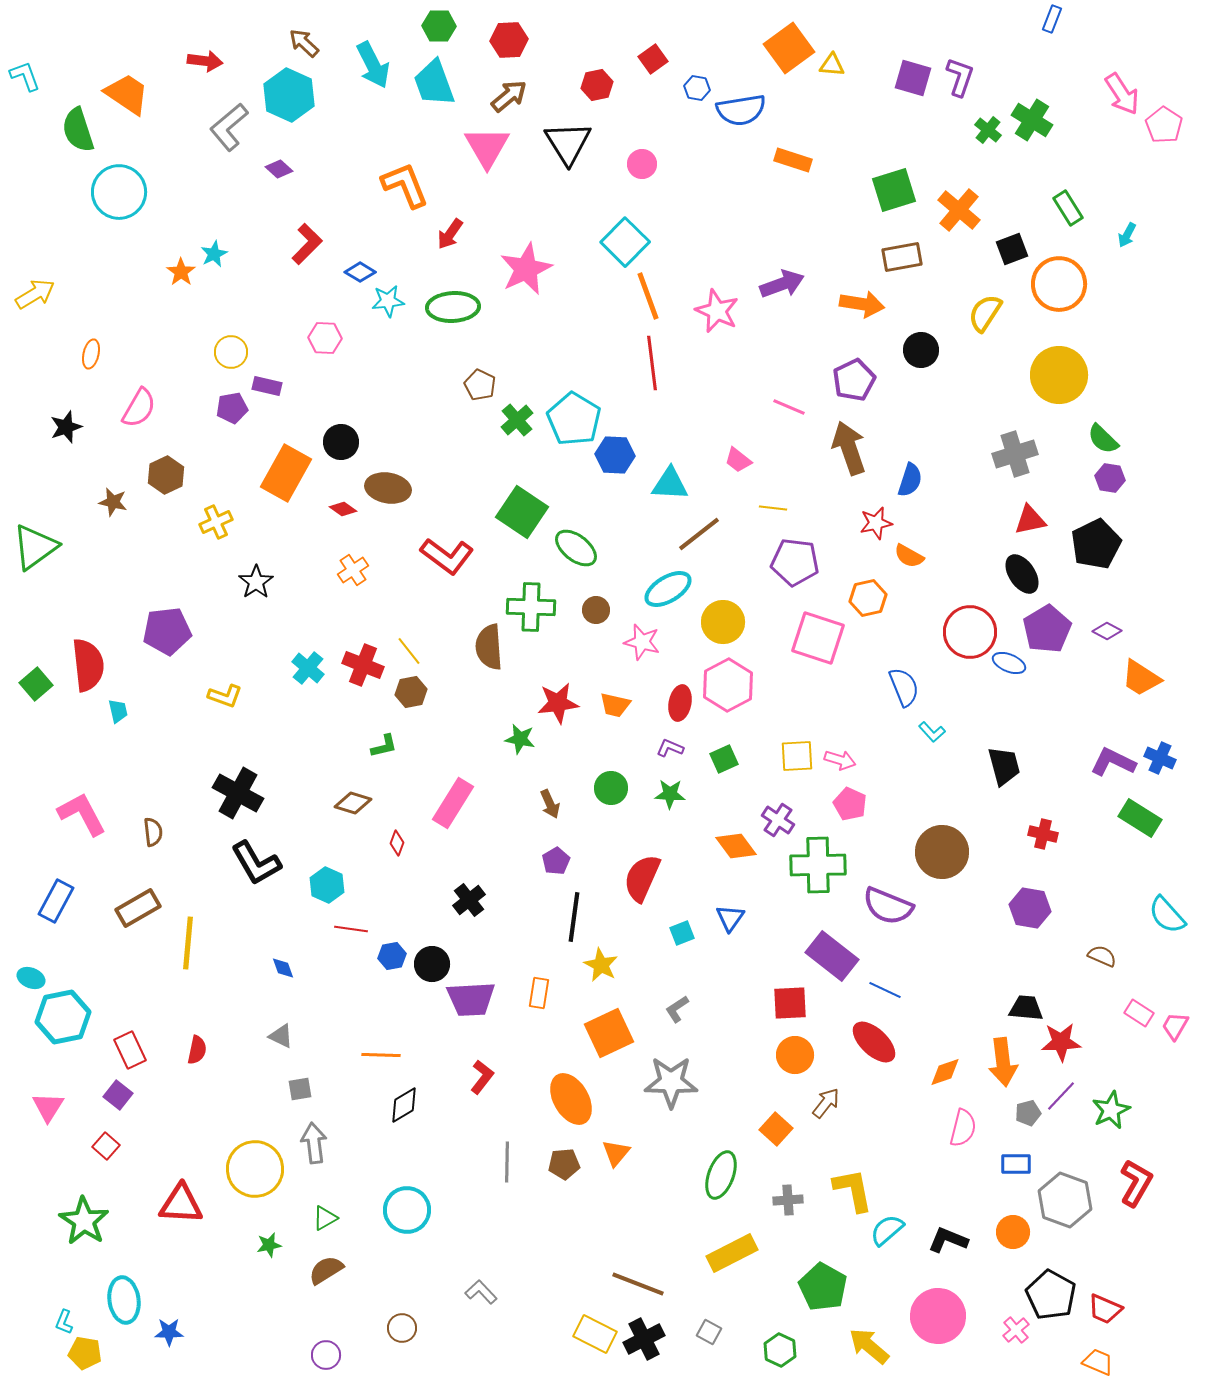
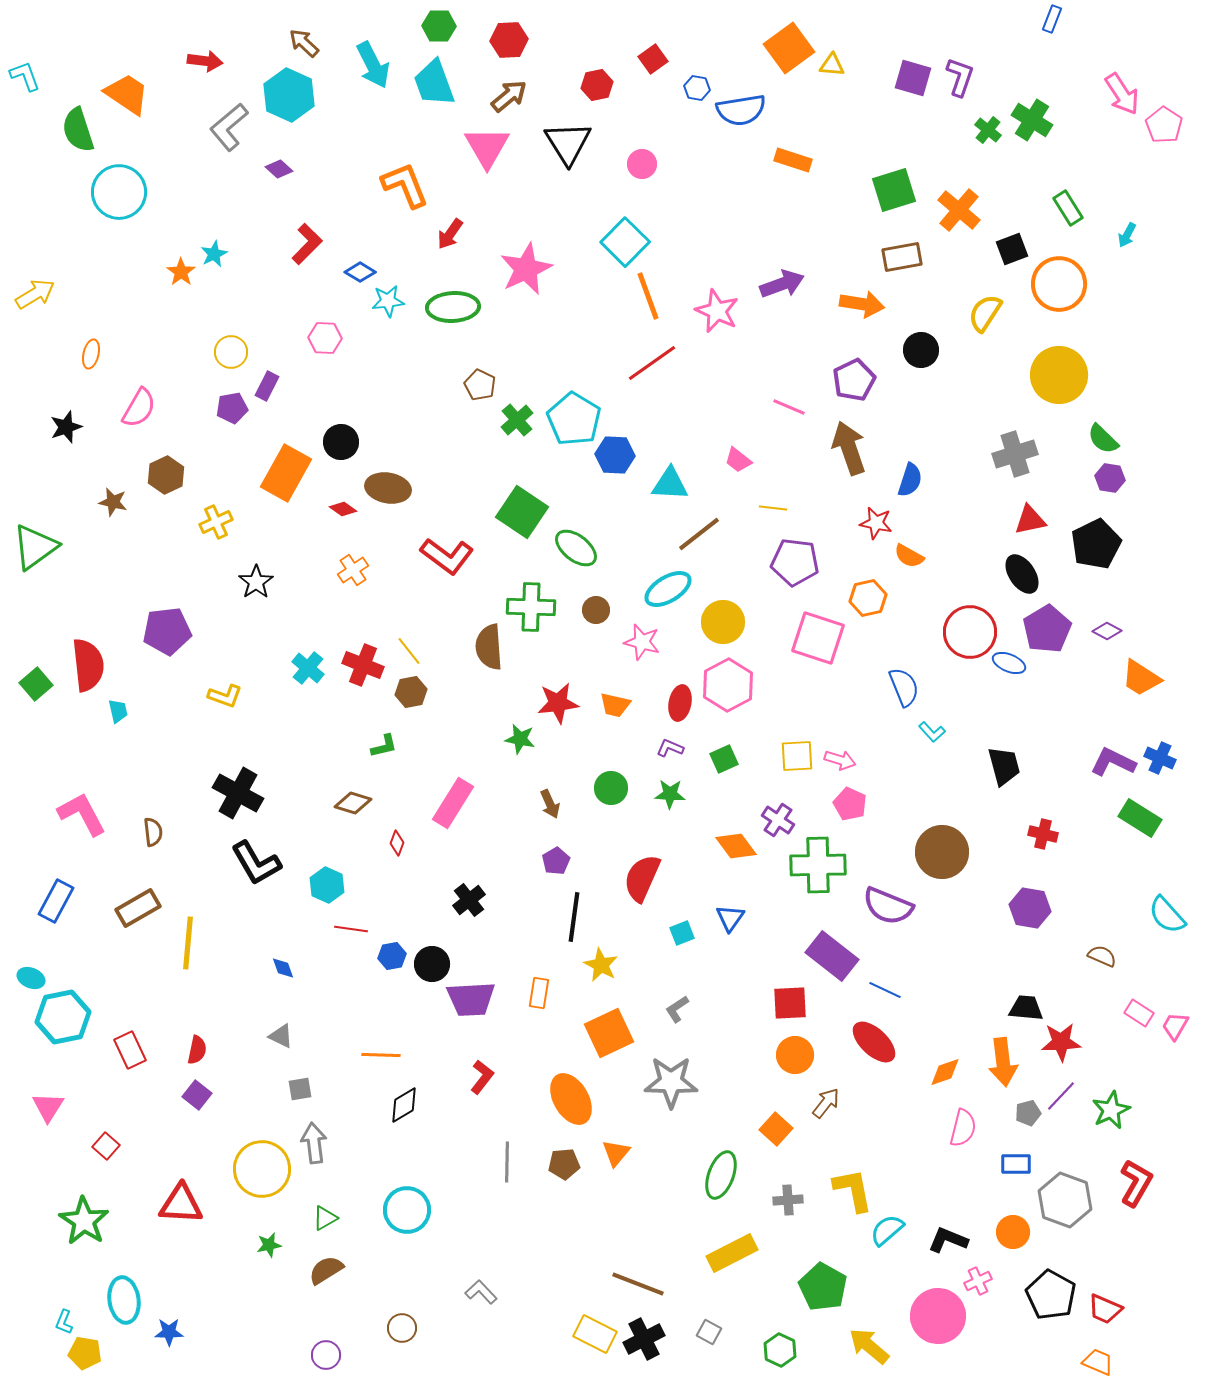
red line at (652, 363): rotated 62 degrees clockwise
purple rectangle at (267, 386): rotated 76 degrees counterclockwise
red star at (876, 523): rotated 24 degrees clockwise
purple square at (118, 1095): moved 79 px right
yellow circle at (255, 1169): moved 7 px right
pink cross at (1016, 1330): moved 38 px left, 49 px up; rotated 16 degrees clockwise
